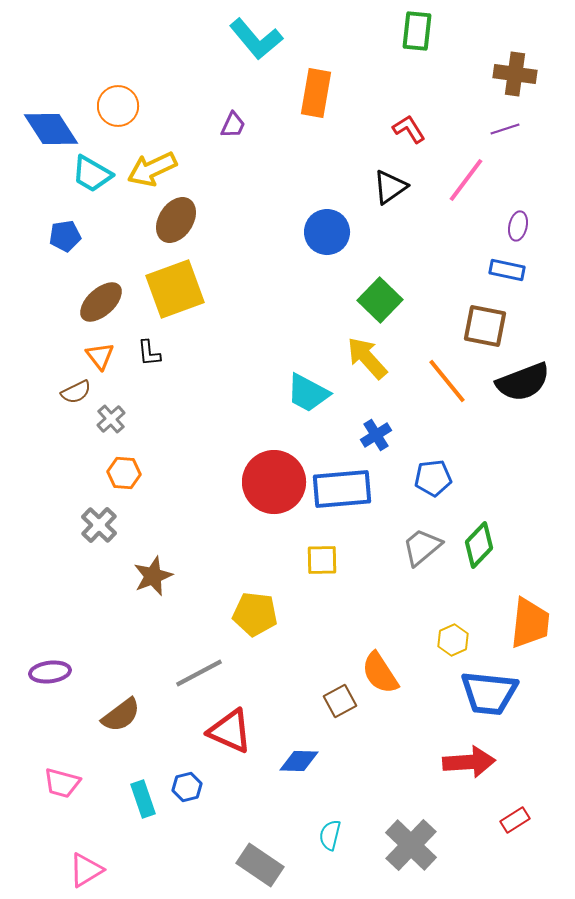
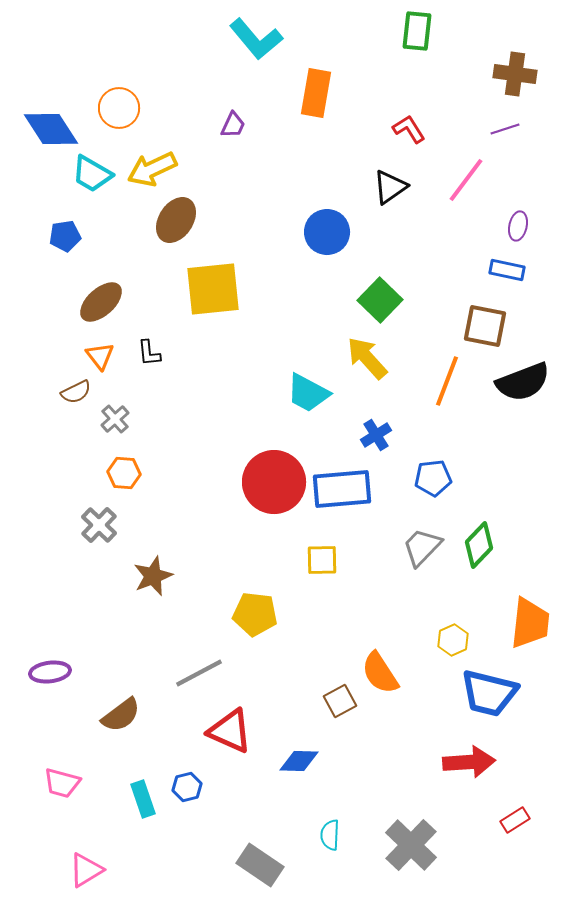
orange circle at (118, 106): moved 1 px right, 2 px down
yellow square at (175, 289): moved 38 px right; rotated 14 degrees clockwise
orange line at (447, 381): rotated 60 degrees clockwise
gray cross at (111, 419): moved 4 px right
gray trapezoid at (422, 547): rotated 6 degrees counterclockwise
blue trapezoid at (489, 693): rotated 8 degrees clockwise
cyan semicircle at (330, 835): rotated 12 degrees counterclockwise
